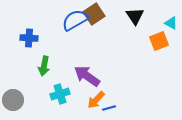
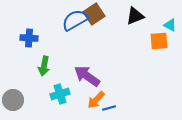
black triangle: rotated 42 degrees clockwise
cyan triangle: moved 1 px left, 2 px down
orange square: rotated 18 degrees clockwise
